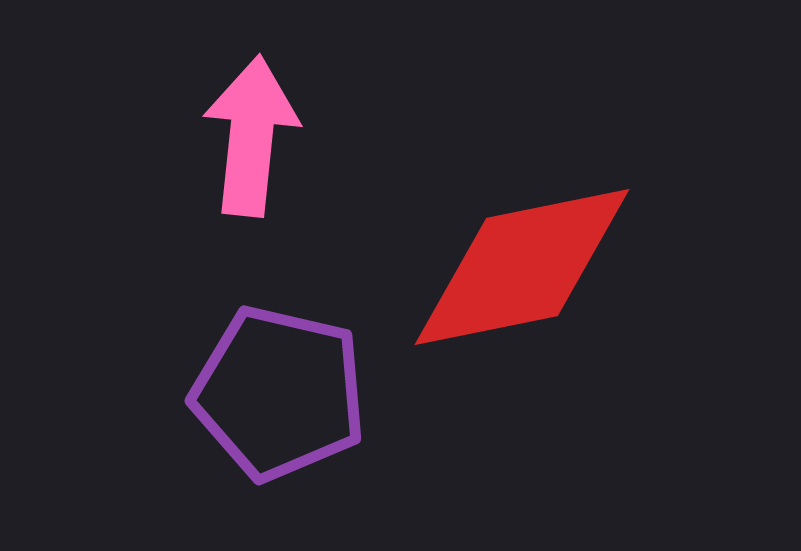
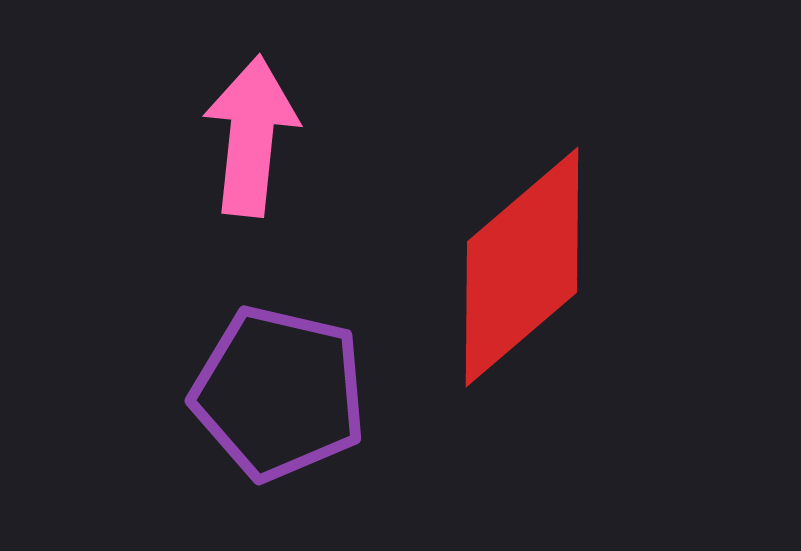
red diamond: rotated 29 degrees counterclockwise
